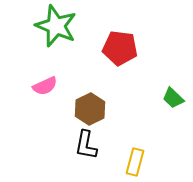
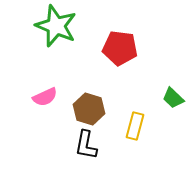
pink semicircle: moved 11 px down
brown hexagon: moved 1 px left; rotated 16 degrees counterclockwise
yellow rectangle: moved 36 px up
